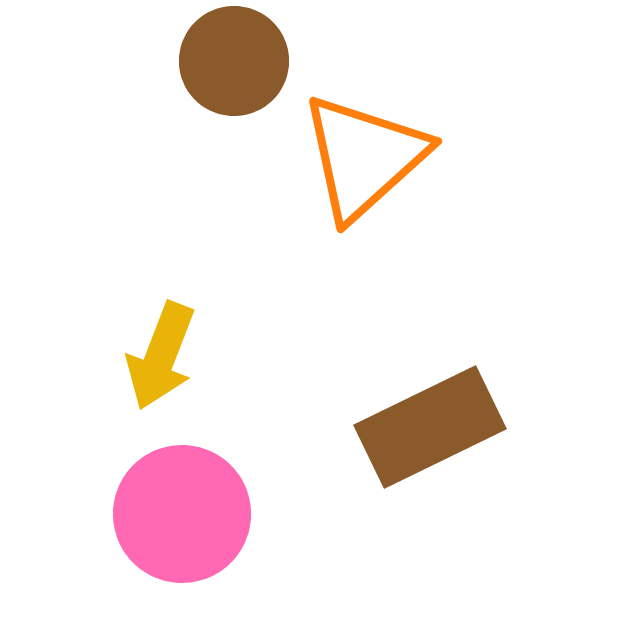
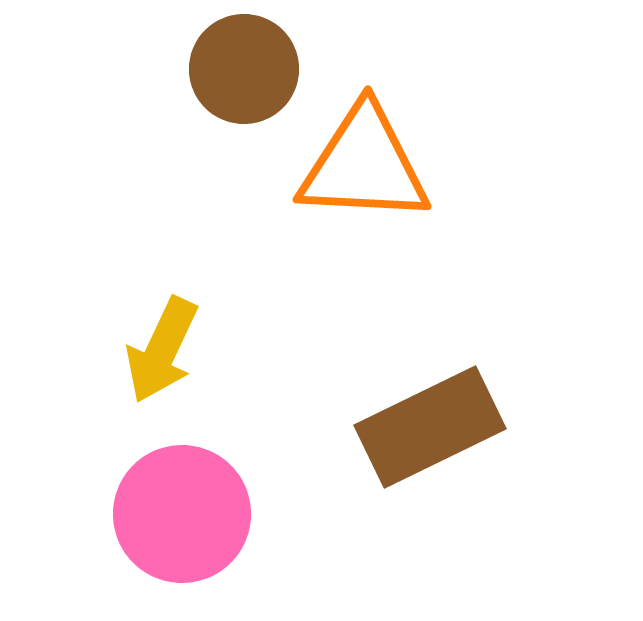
brown circle: moved 10 px right, 8 px down
orange triangle: moved 8 px down; rotated 45 degrees clockwise
yellow arrow: moved 1 px right, 6 px up; rotated 4 degrees clockwise
